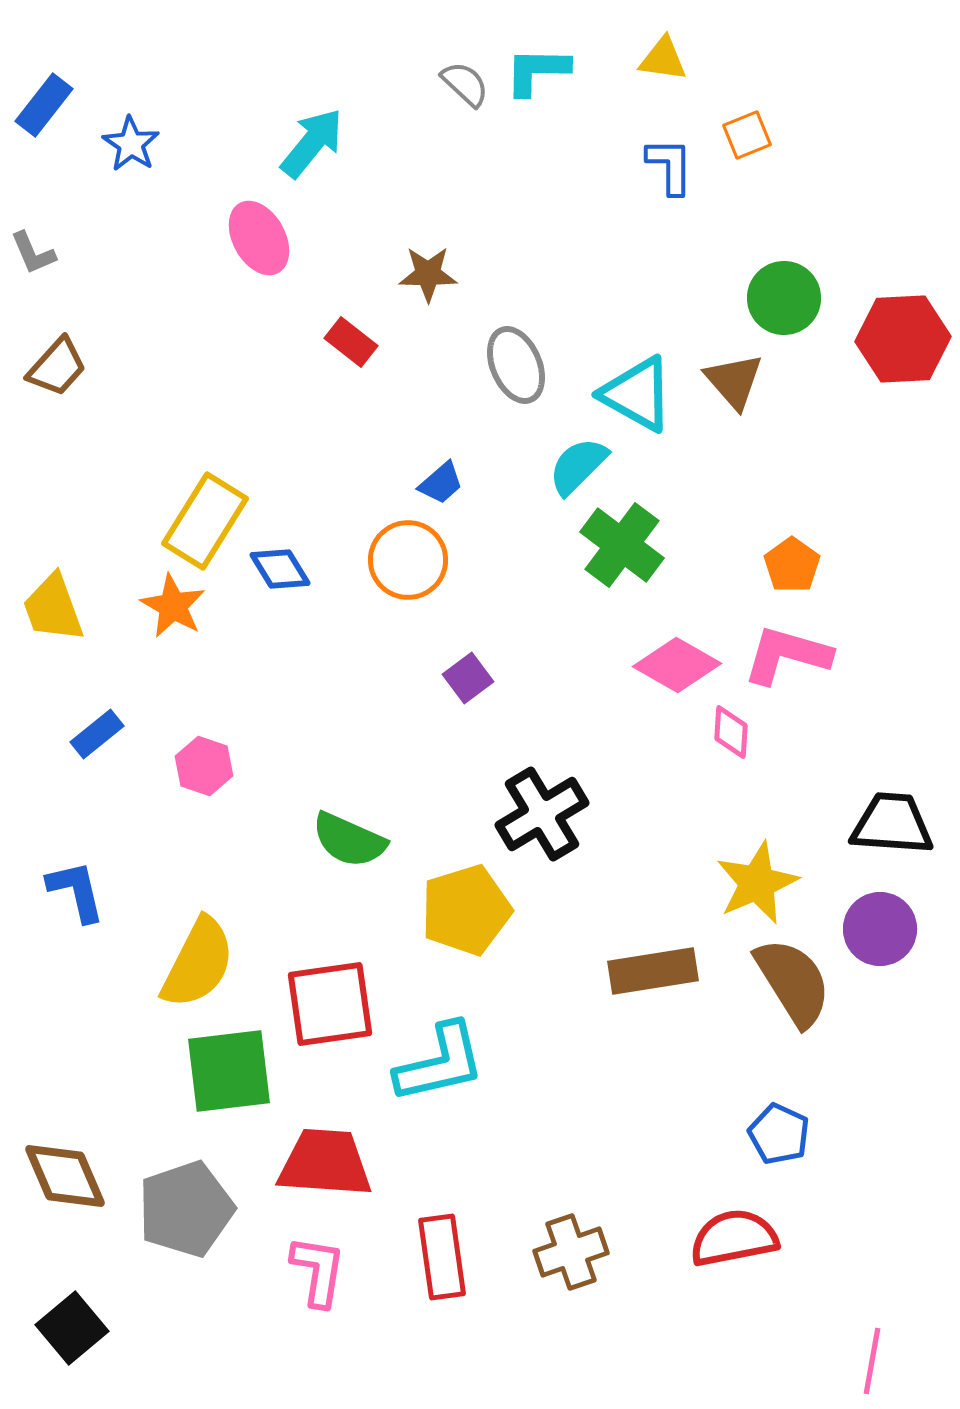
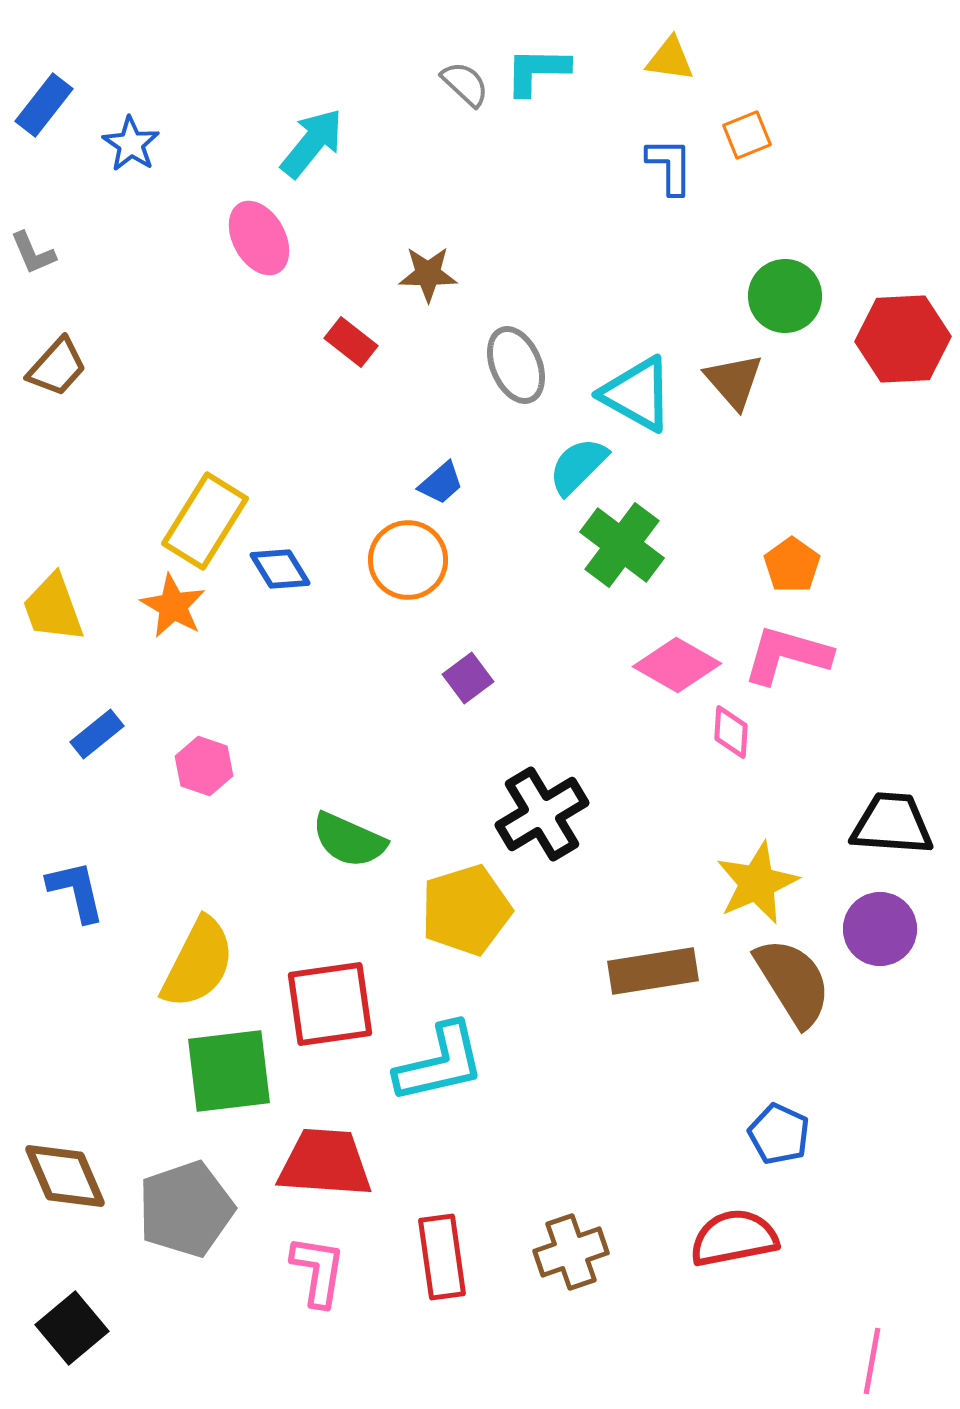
yellow triangle at (663, 59): moved 7 px right
green circle at (784, 298): moved 1 px right, 2 px up
